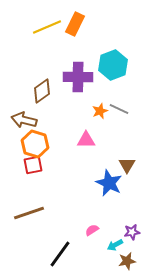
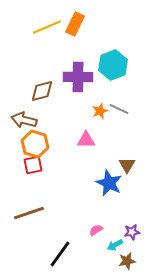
brown diamond: rotated 20 degrees clockwise
pink semicircle: moved 4 px right
